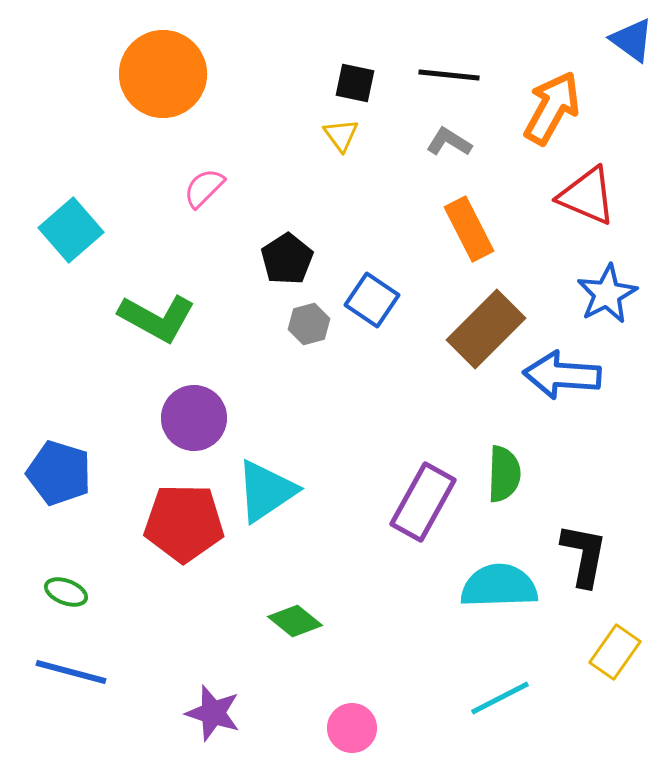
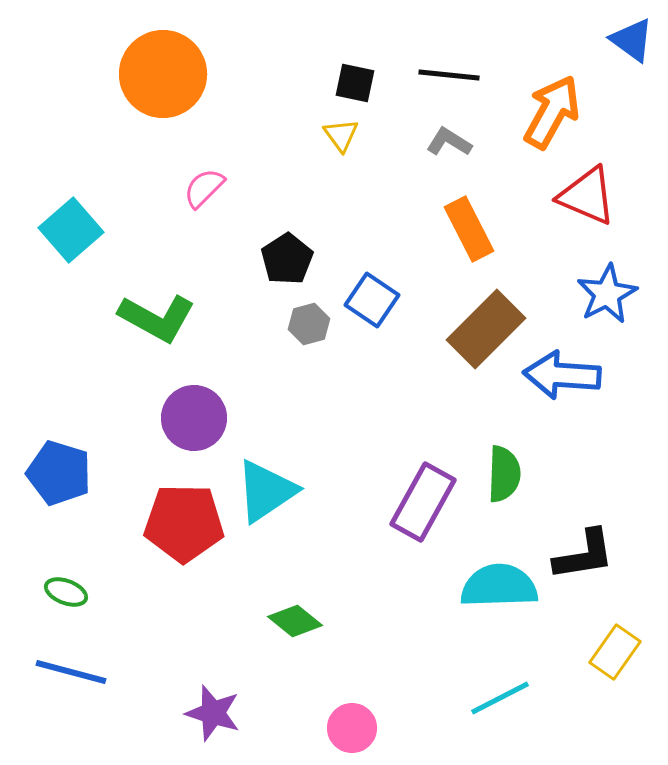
orange arrow: moved 4 px down
black L-shape: rotated 70 degrees clockwise
